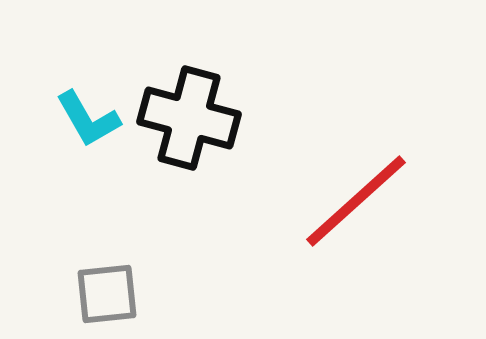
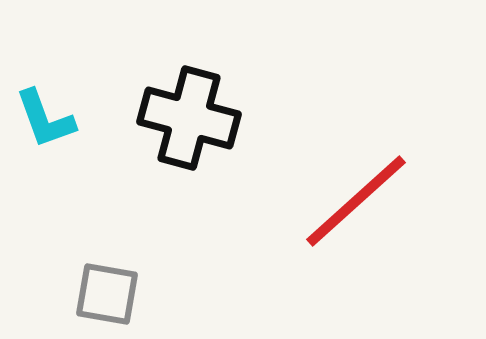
cyan L-shape: moved 43 px left; rotated 10 degrees clockwise
gray square: rotated 16 degrees clockwise
